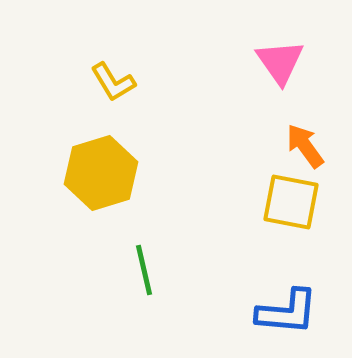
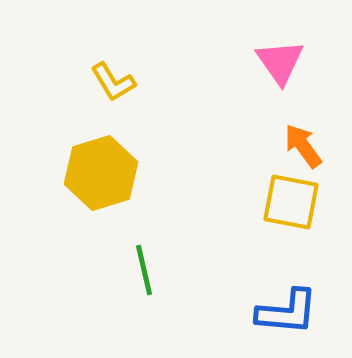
orange arrow: moved 2 px left
